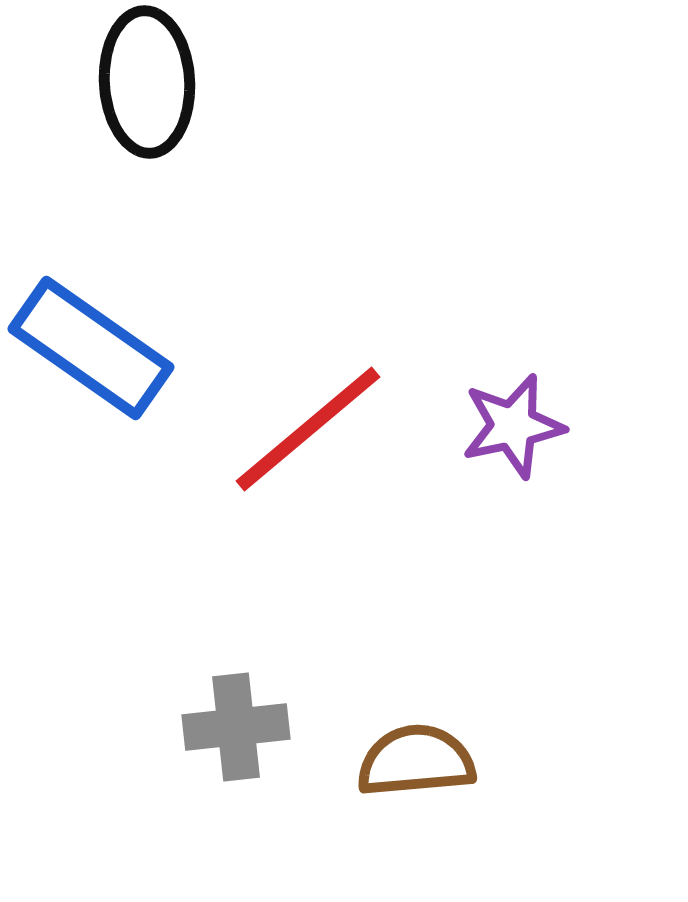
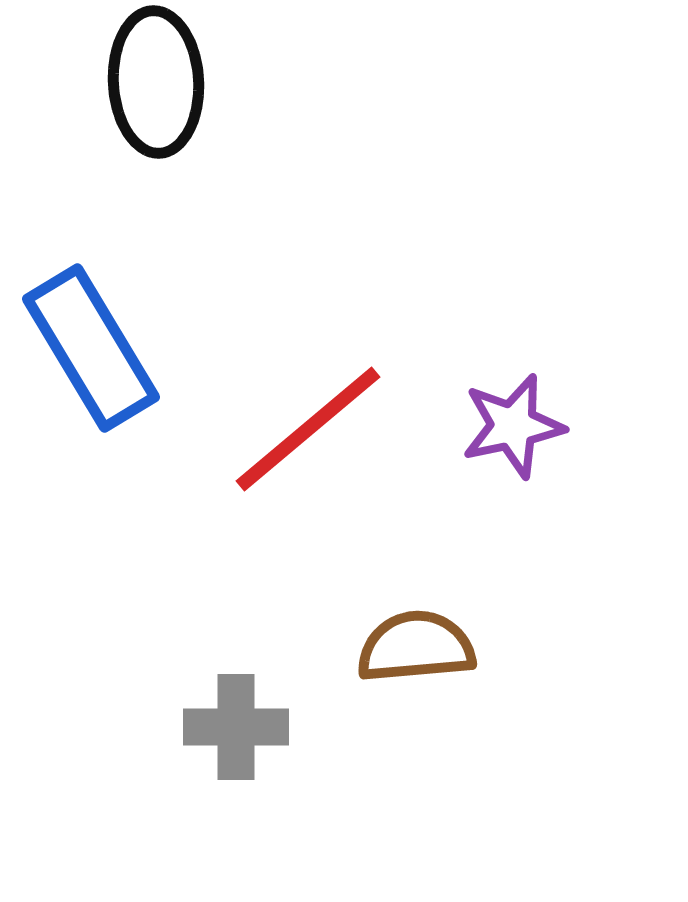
black ellipse: moved 9 px right
blue rectangle: rotated 24 degrees clockwise
gray cross: rotated 6 degrees clockwise
brown semicircle: moved 114 px up
